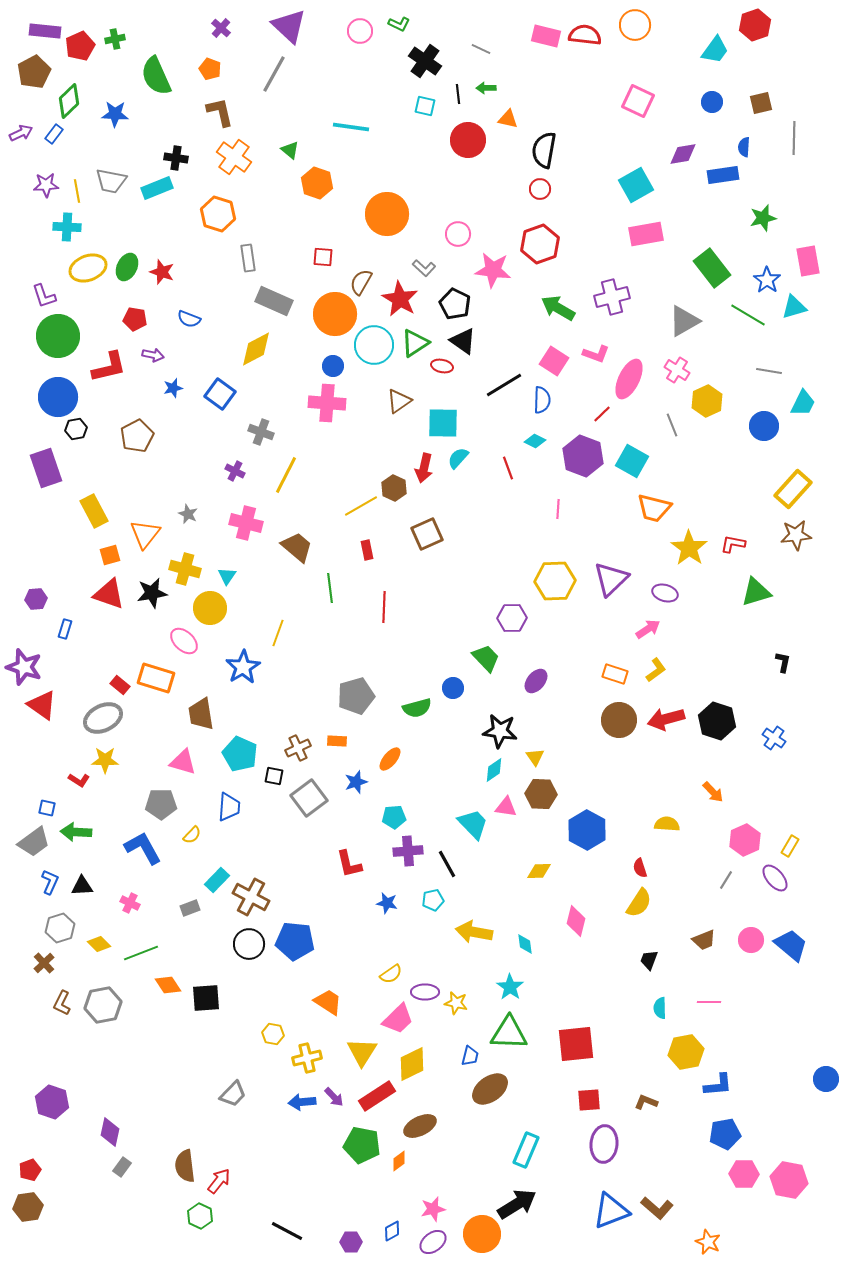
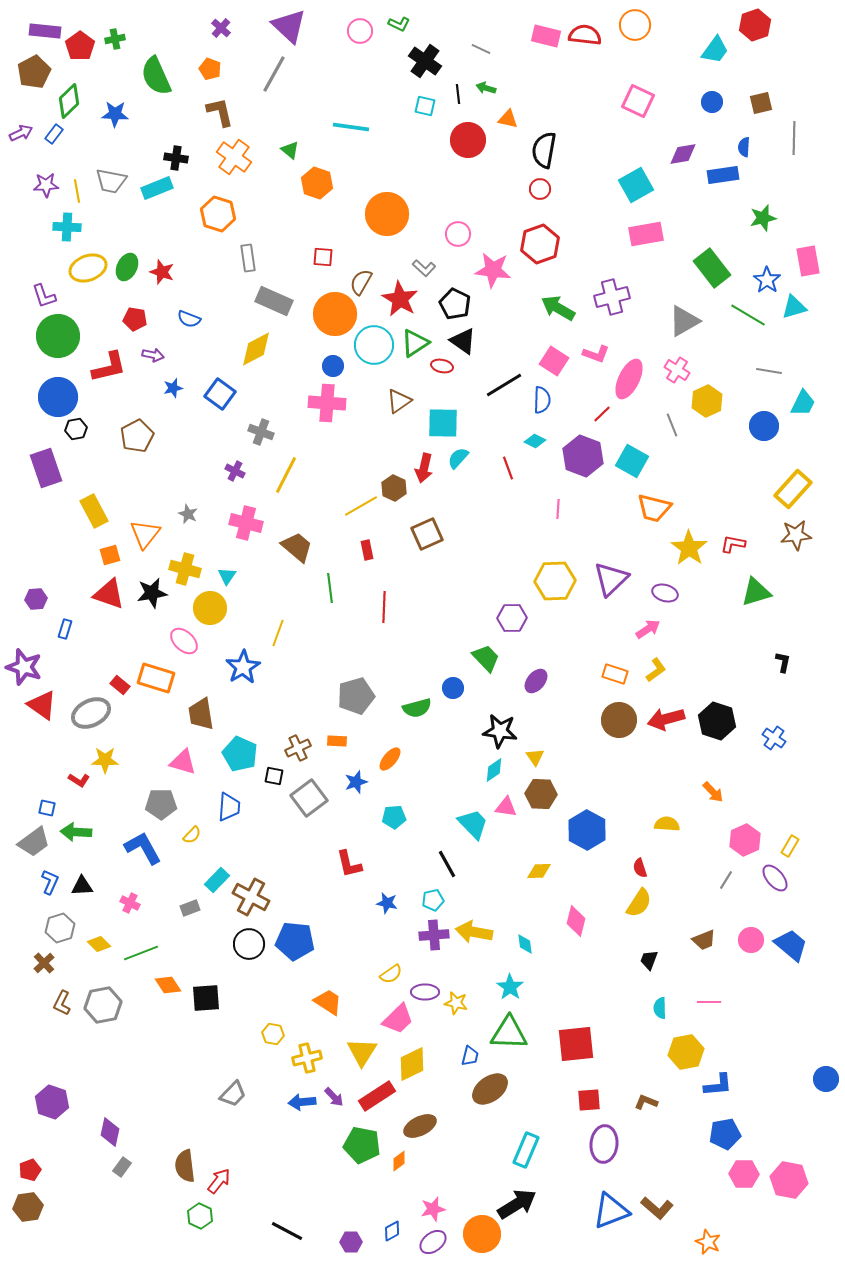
red pentagon at (80, 46): rotated 12 degrees counterclockwise
green arrow at (486, 88): rotated 18 degrees clockwise
gray ellipse at (103, 718): moved 12 px left, 5 px up
purple cross at (408, 851): moved 26 px right, 84 px down
